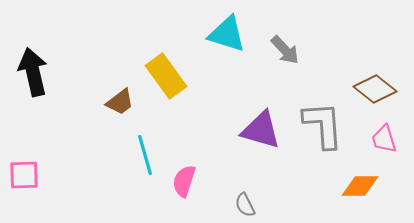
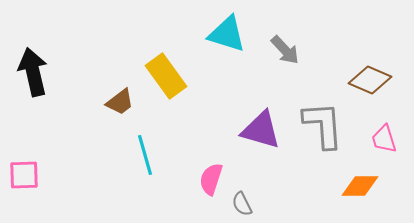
brown diamond: moved 5 px left, 9 px up; rotated 15 degrees counterclockwise
pink semicircle: moved 27 px right, 2 px up
gray semicircle: moved 3 px left, 1 px up
